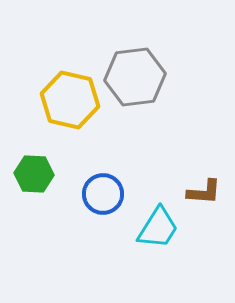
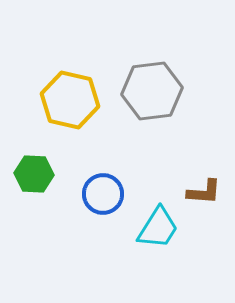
gray hexagon: moved 17 px right, 14 px down
